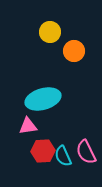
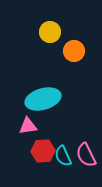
pink semicircle: moved 3 px down
